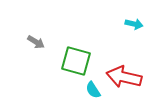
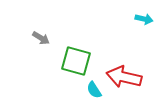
cyan arrow: moved 10 px right, 5 px up
gray arrow: moved 5 px right, 4 px up
cyan semicircle: moved 1 px right
